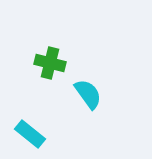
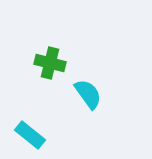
cyan rectangle: moved 1 px down
